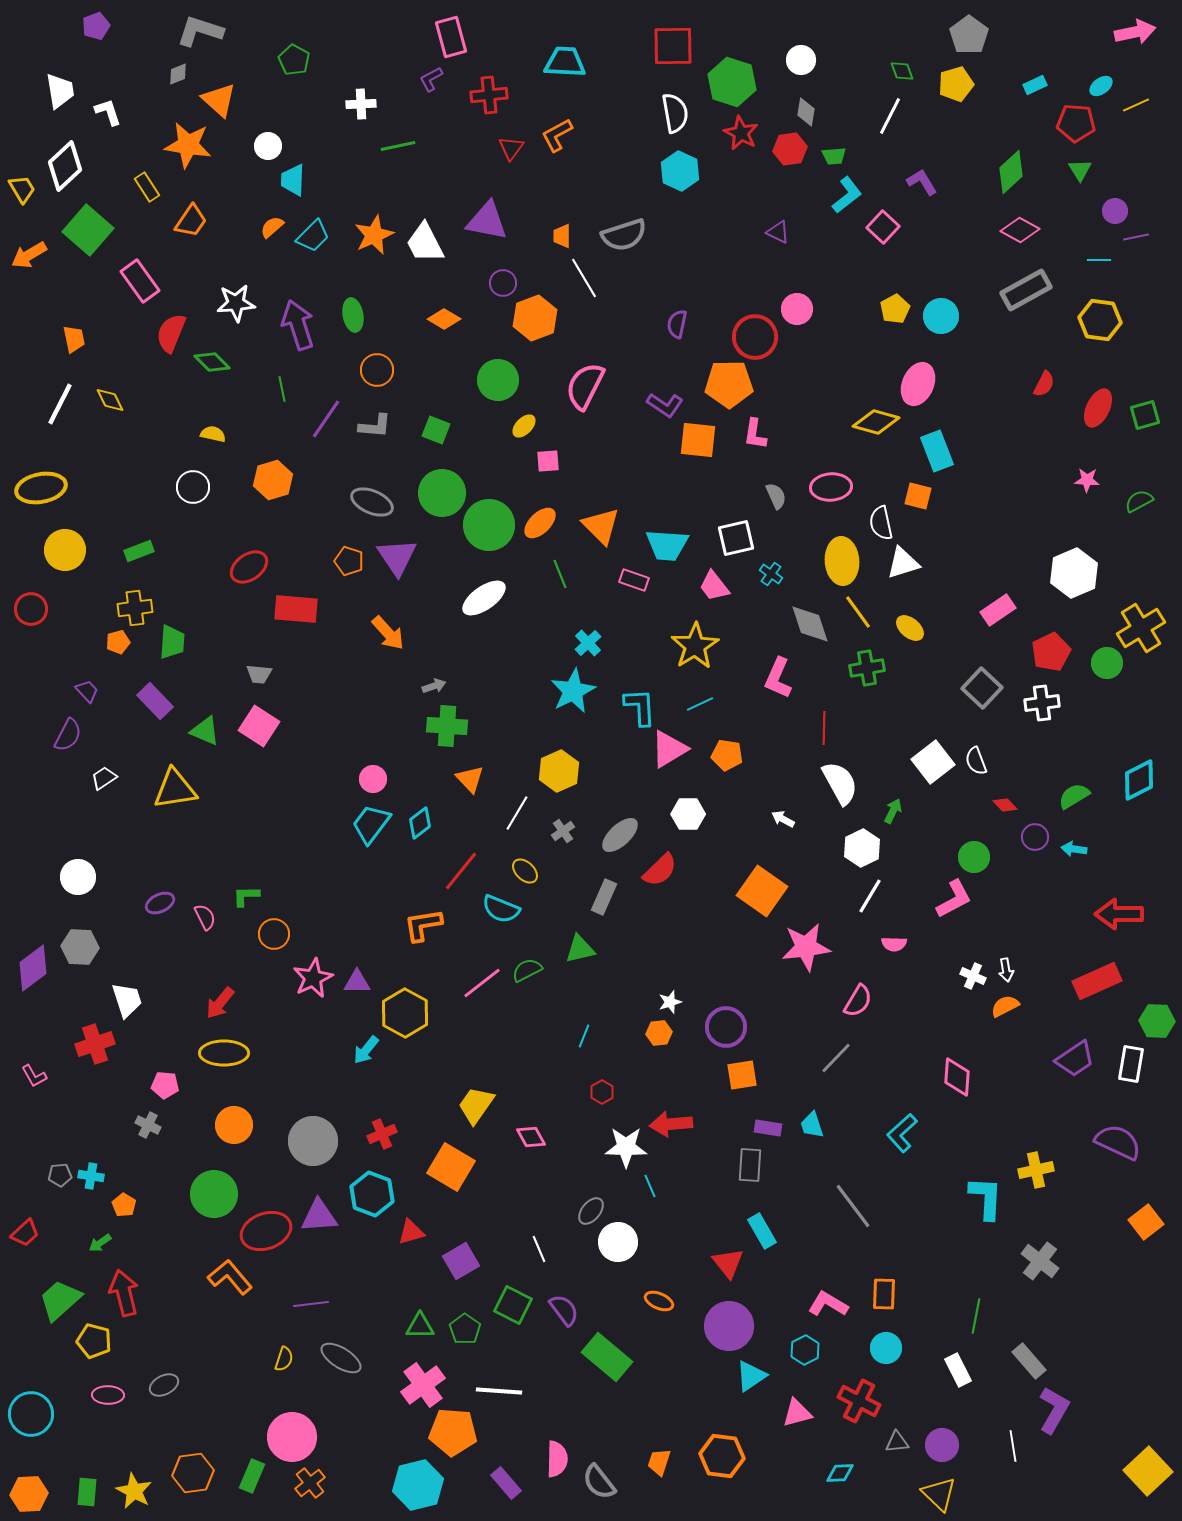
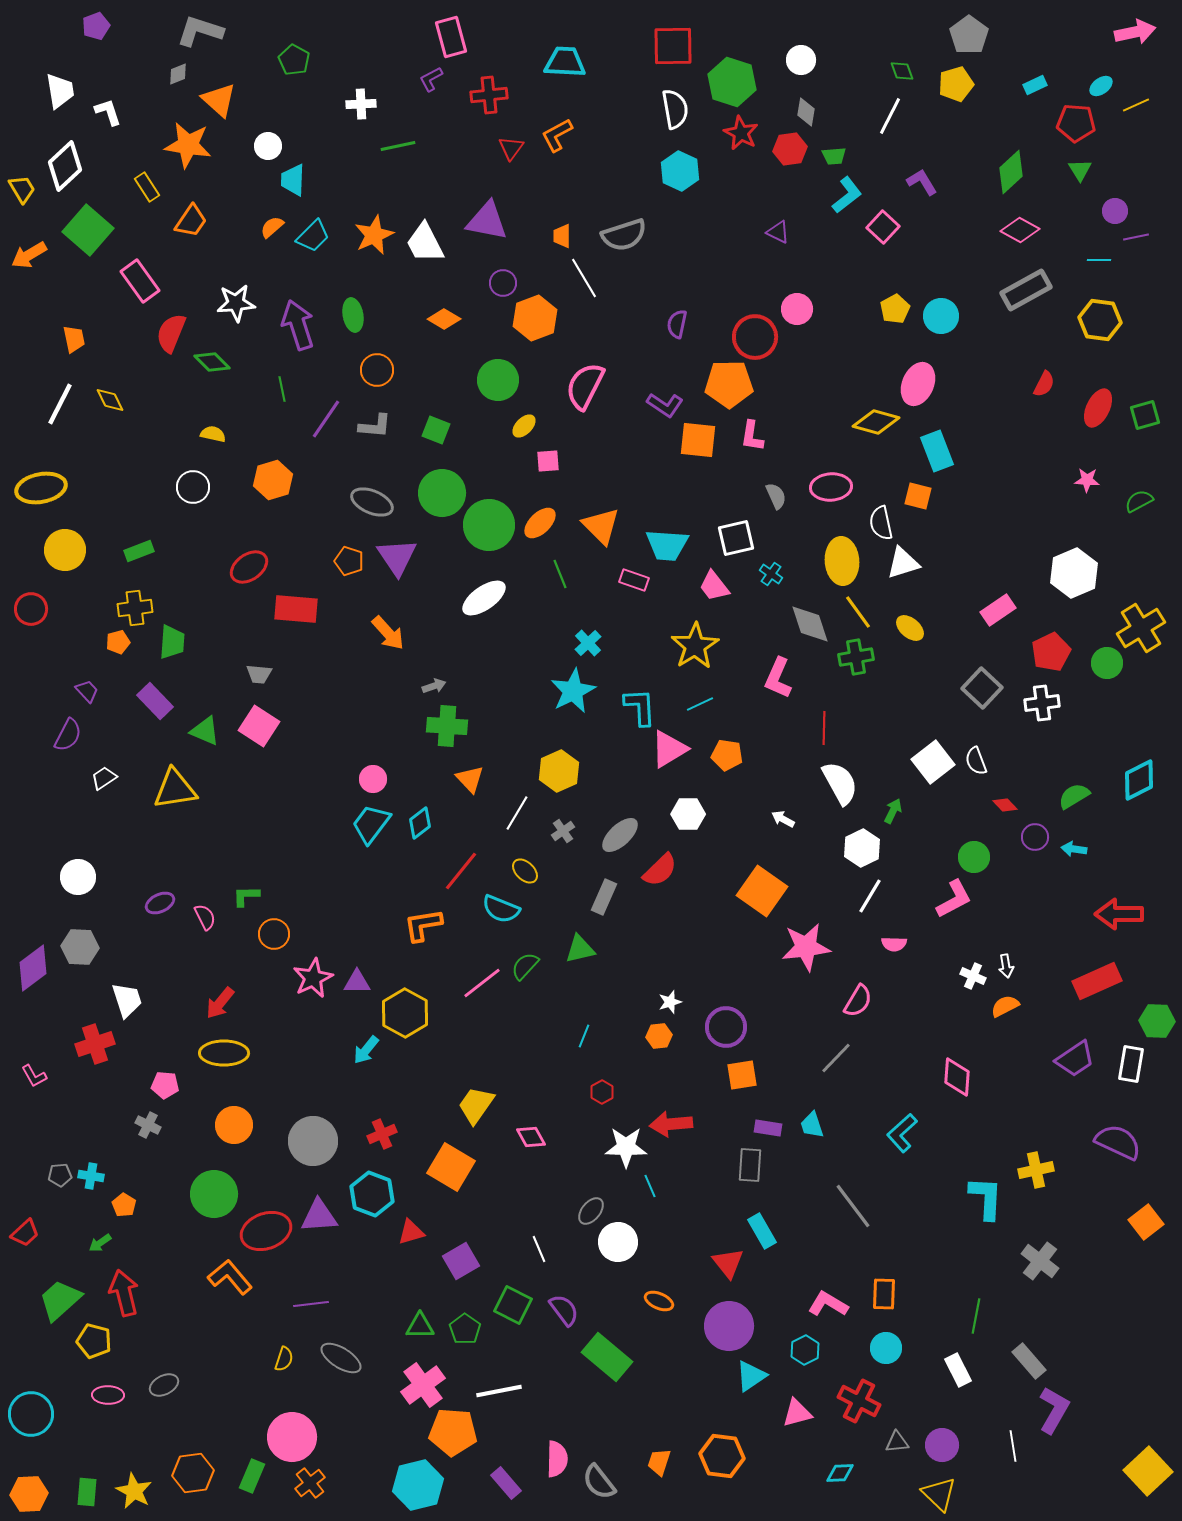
white semicircle at (675, 113): moved 4 px up
pink L-shape at (755, 434): moved 3 px left, 2 px down
green cross at (867, 668): moved 11 px left, 11 px up
green semicircle at (527, 970): moved 2 px left, 4 px up; rotated 20 degrees counterclockwise
white arrow at (1006, 970): moved 4 px up
orange hexagon at (659, 1033): moved 3 px down
white line at (499, 1391): rotated 15 degrees counterclockwise
